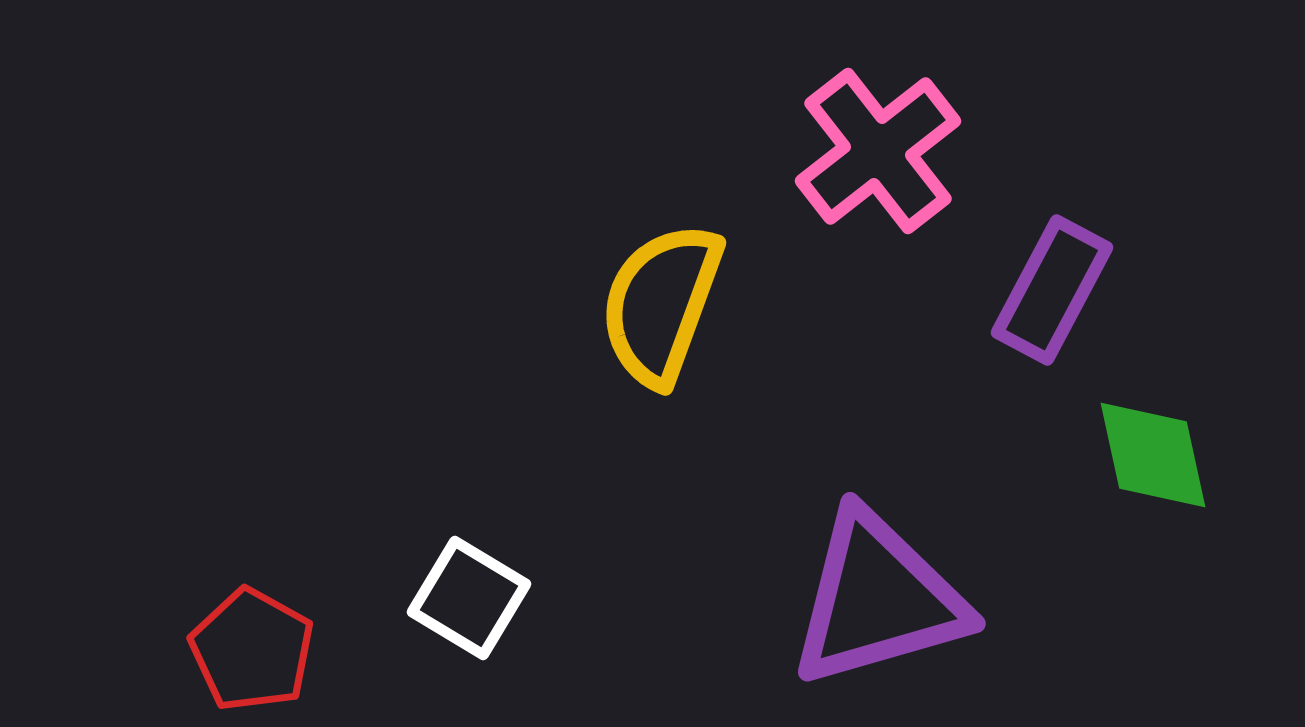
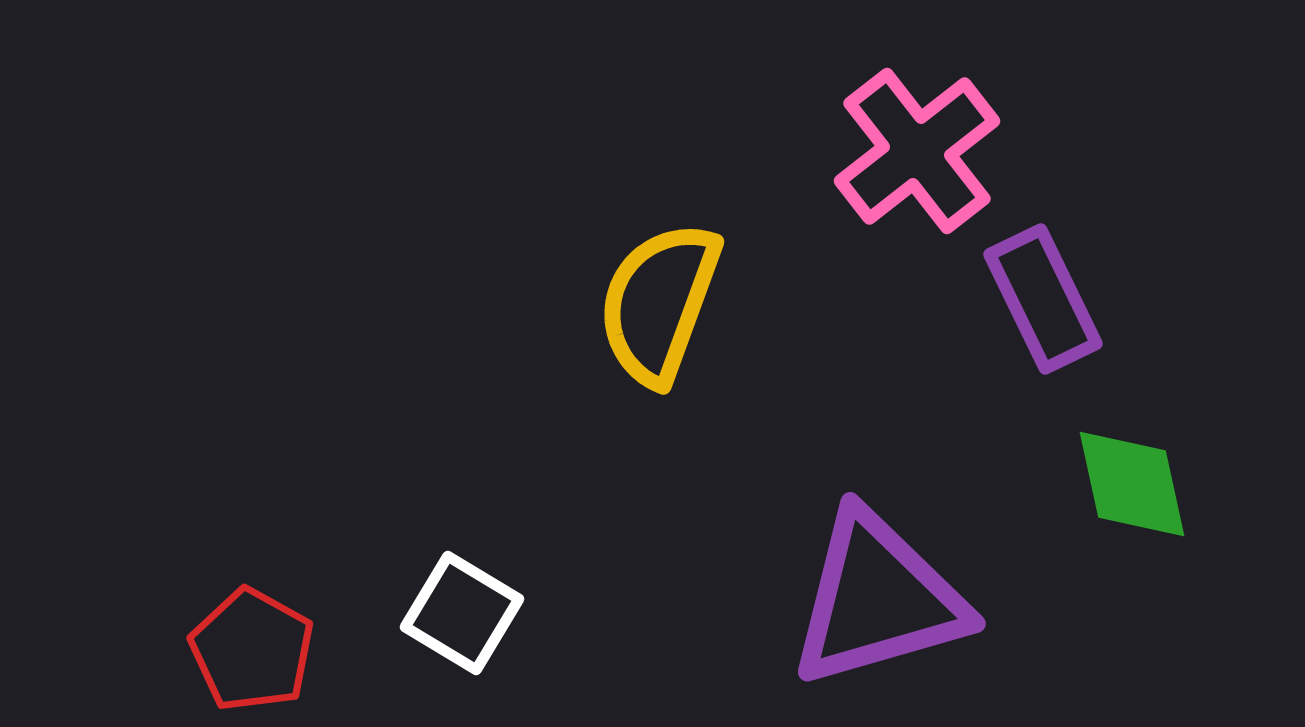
pink cross: moved 39 px right
purple rectangle: moved 9 px left, 9 px down; rotated 54 degrees counterclockwise
yellow semicircle: moved 2 px left, 1 px up
green diamond: moved 21 px left, 29 px down
white square: moved 7 px left, 15 px down
